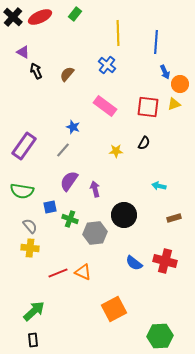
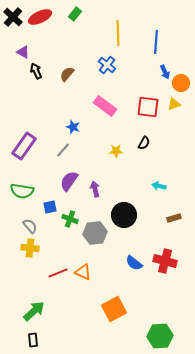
orange circle: moved 1 px right, 1 px up
